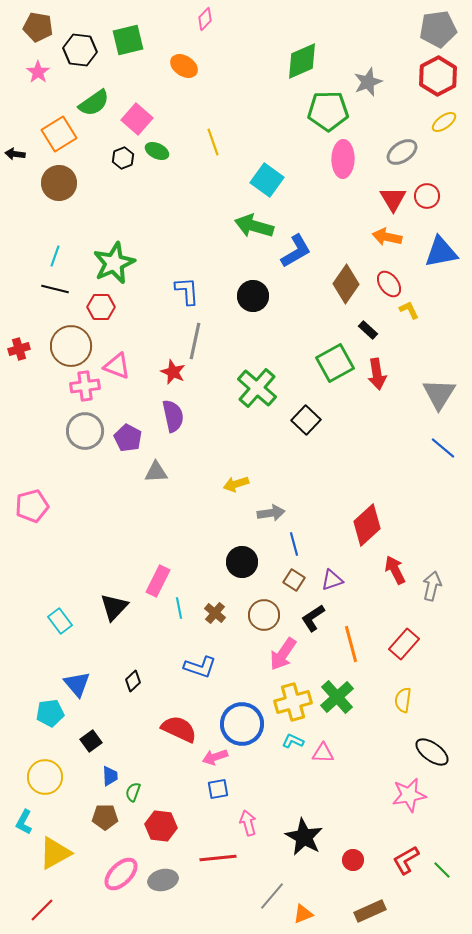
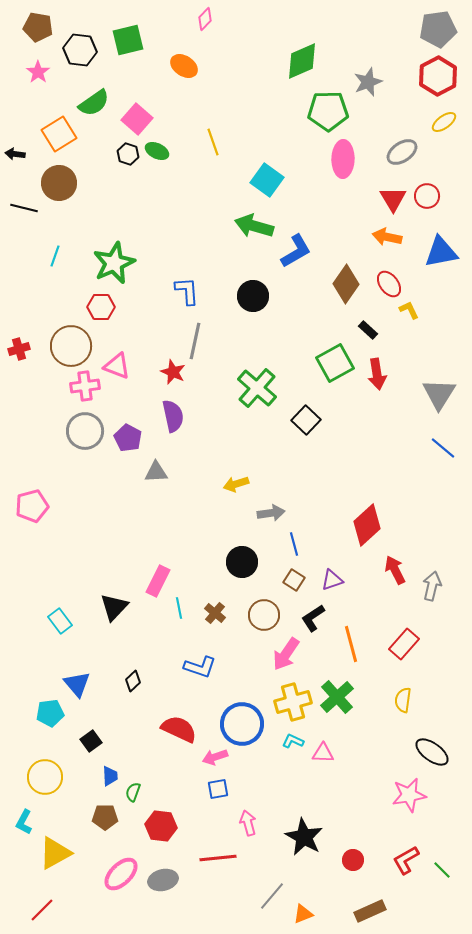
black hexagon at (123, 158): moved 5 px right, 4 px up; rotated 20 degrees counterclockwise
black line at (55, 289): moved 31 px left, 81 px up
pink arrow at (283, 654): moved 3 px right
